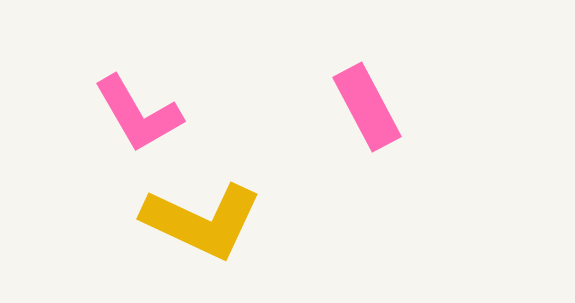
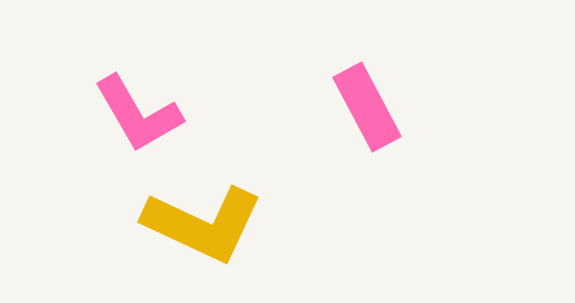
yellow L-shape: moved 1 px right, 3 px down
